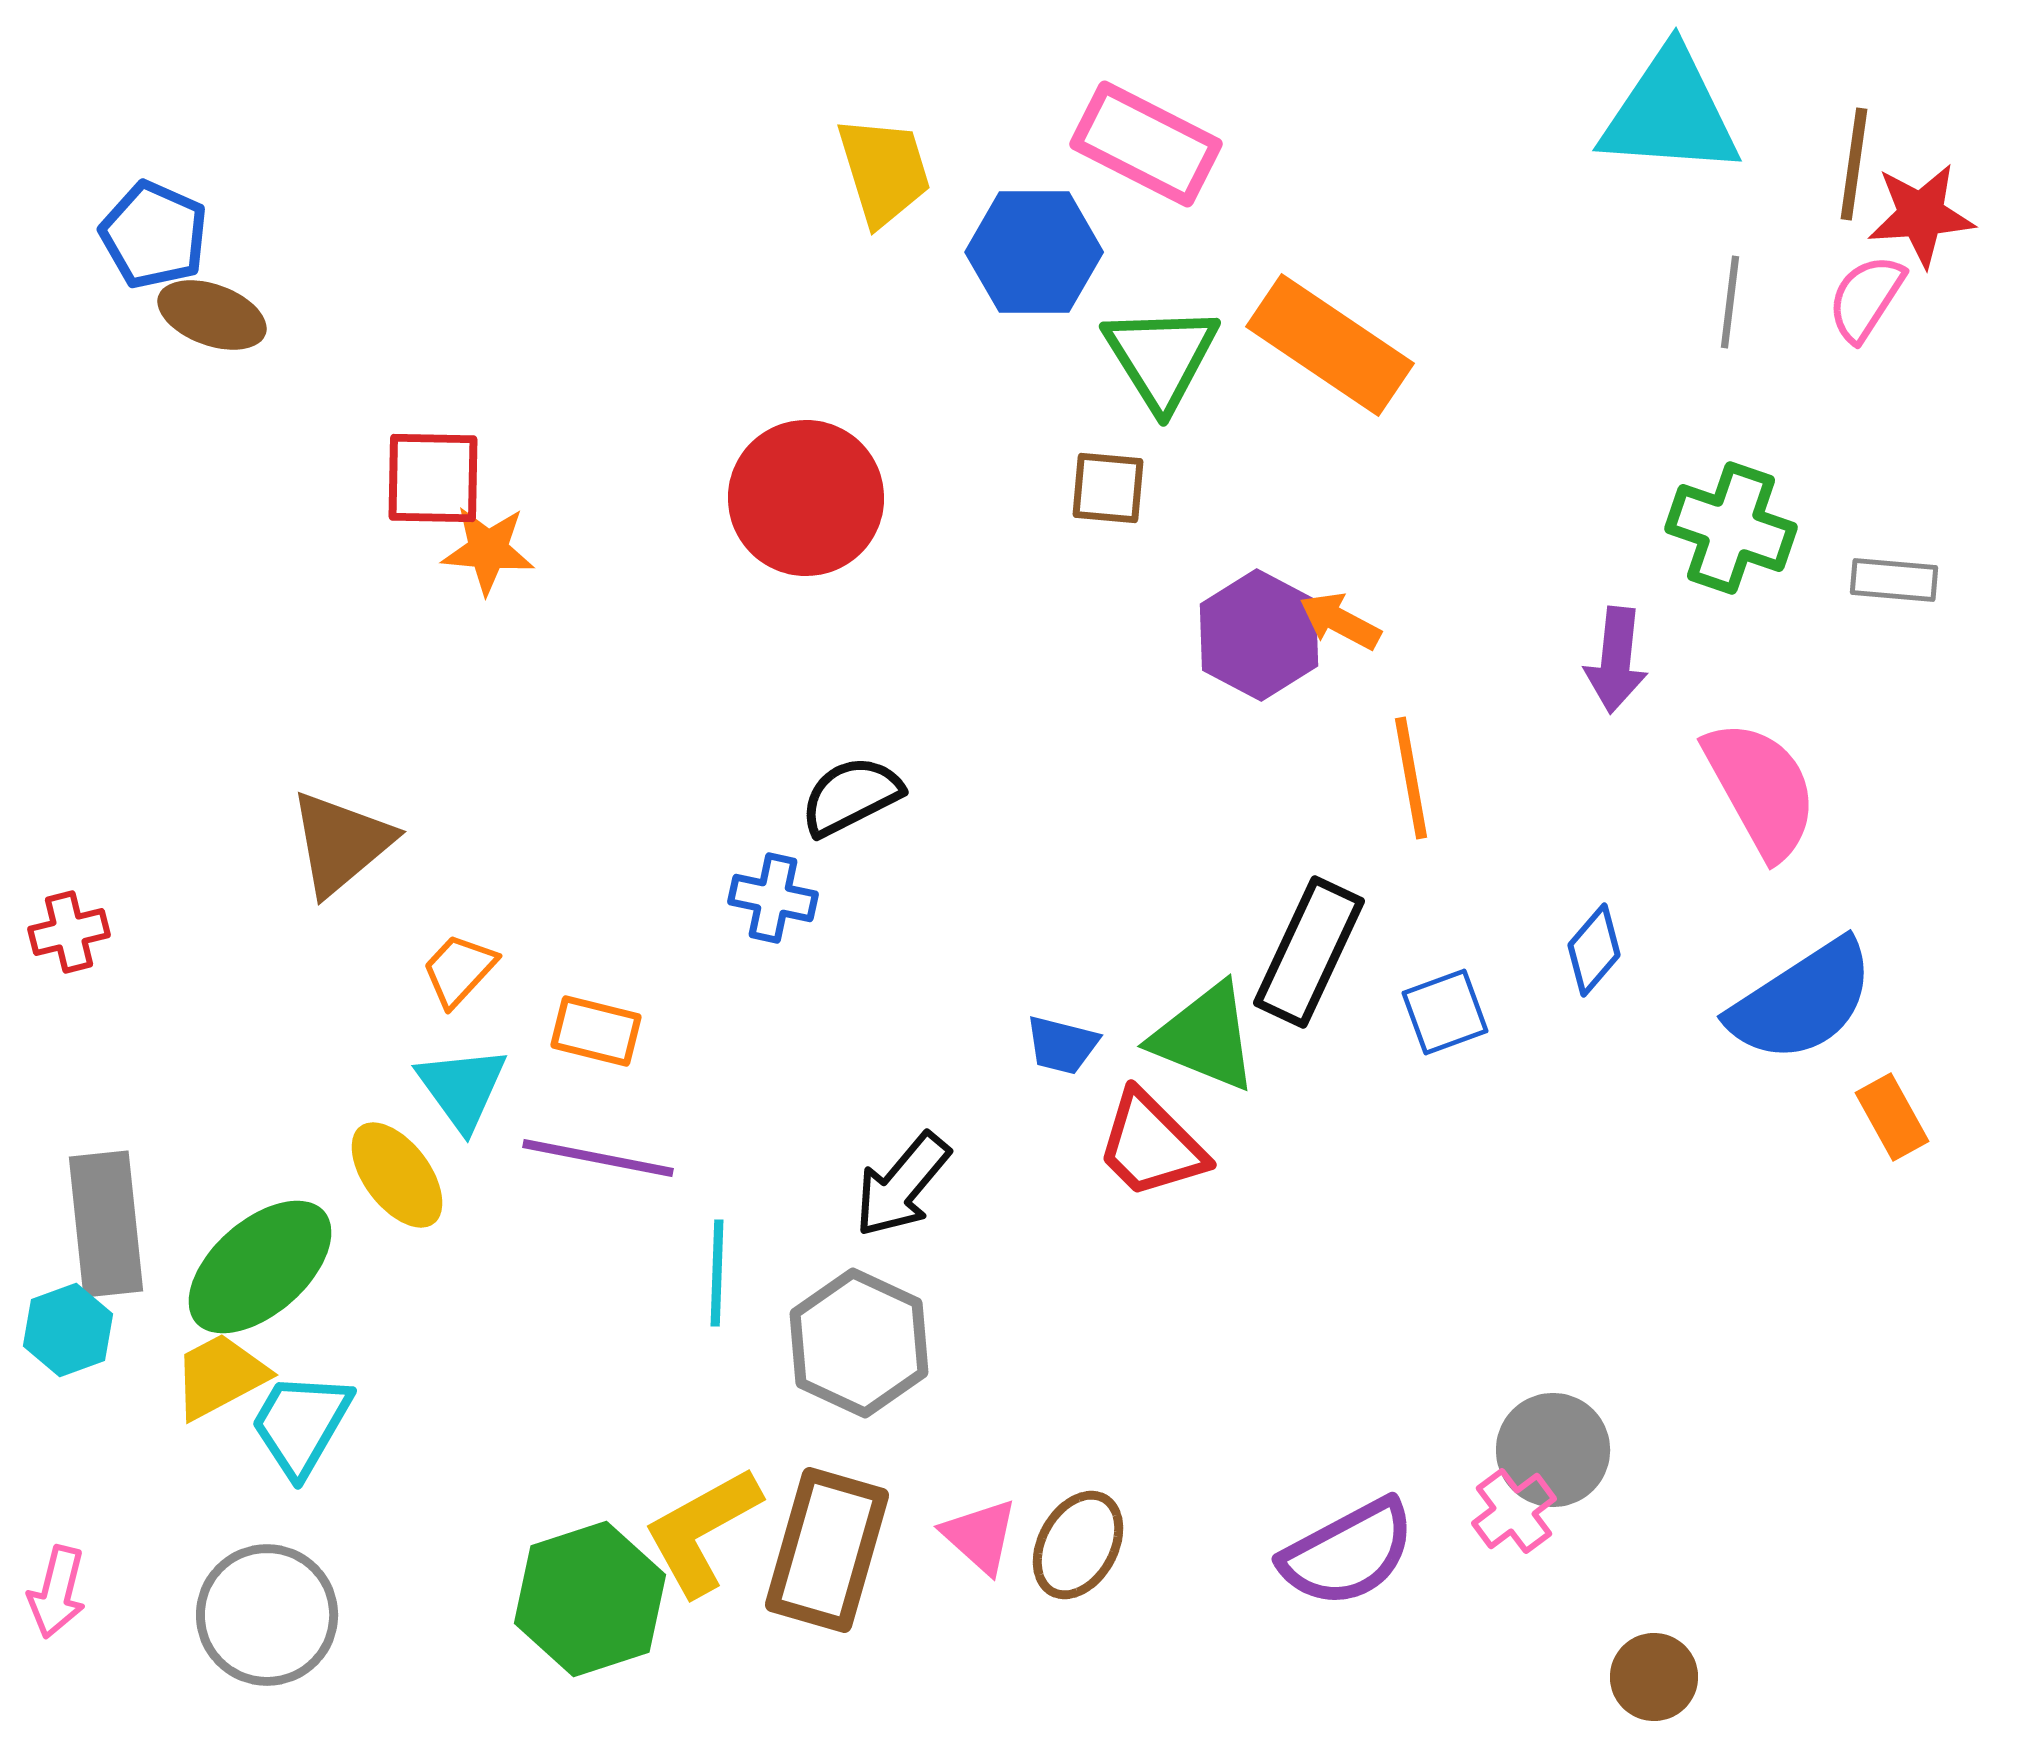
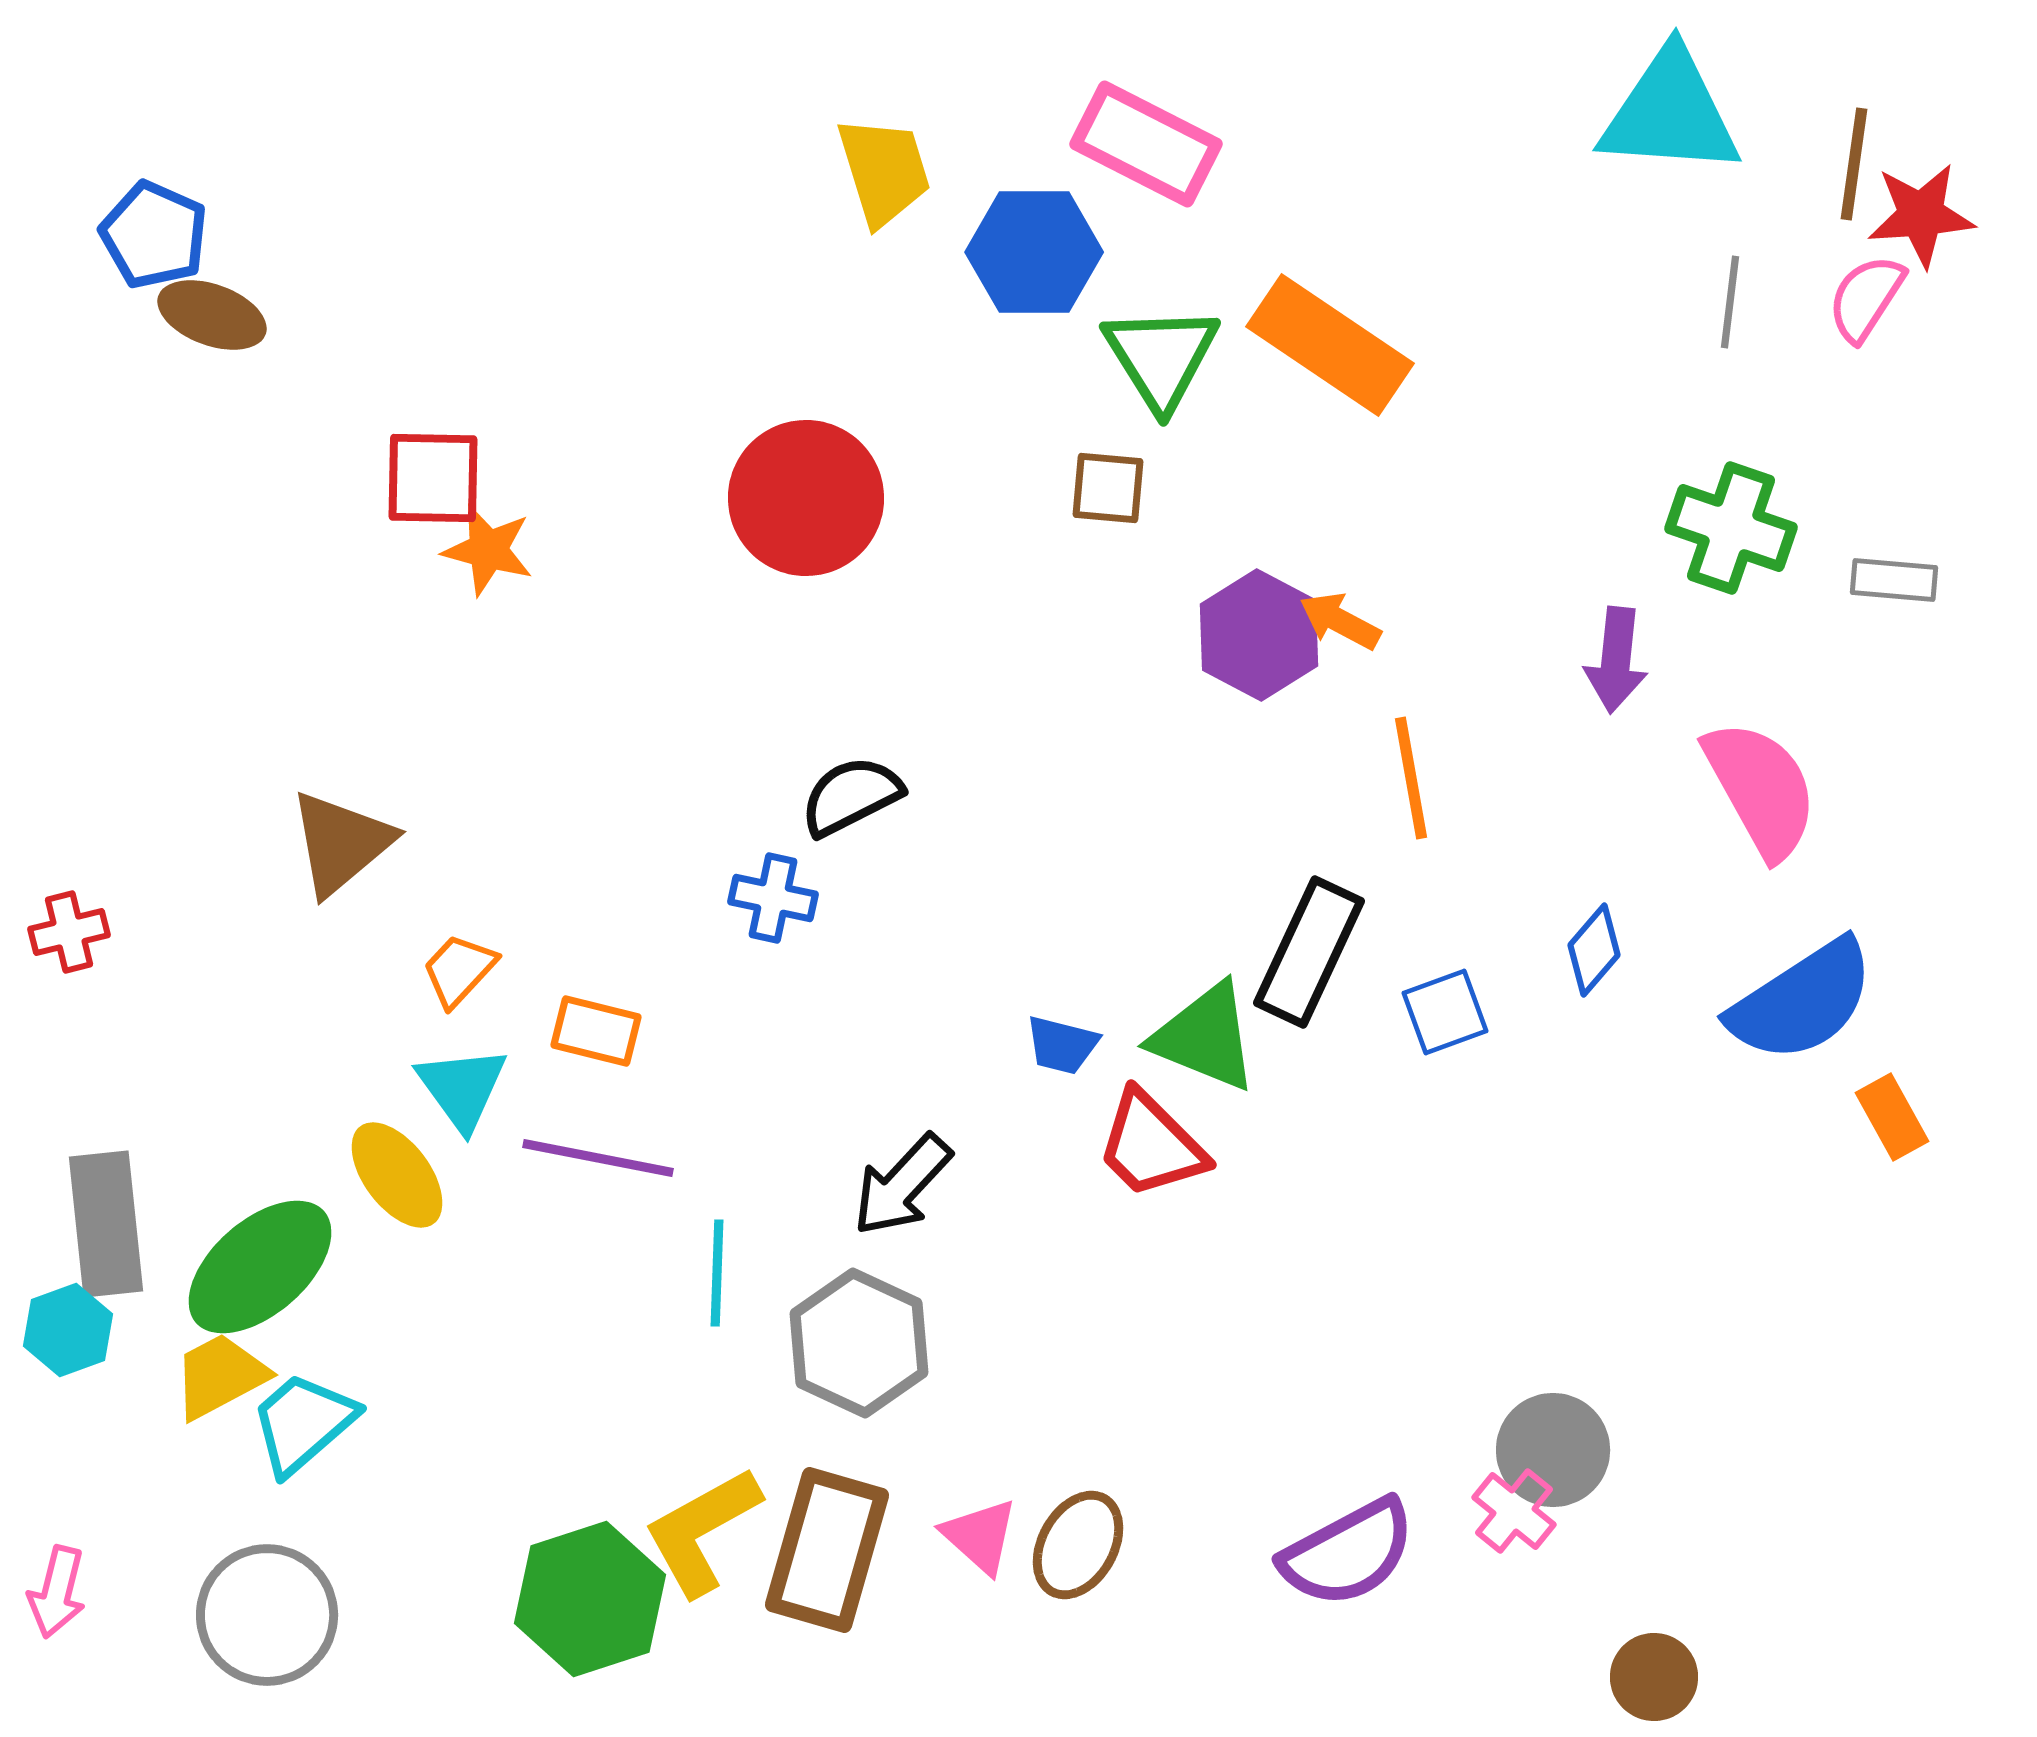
orange star at (488, 550): rotated 10 degrees clockwise
black arrow at (902, 1185): rotated 3 degrees clockwise
cyan trapezoid at (301, 1424): moved 2 px right, 1 px up; rotated 19 degrees clockwise
pink cross at (1514, 1511): rotated 14 degrees counterclockwise
